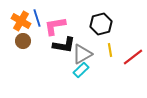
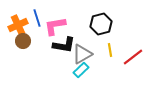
orange cross: moved 3 px left, 4 px down; rotated 36 degrees clockwise
